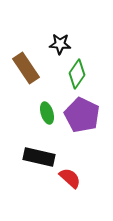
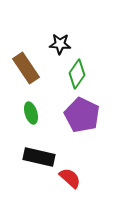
green ellipse: moved 16 px left
